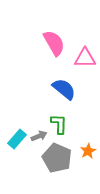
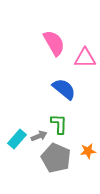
orange star: rotated 21 degrees clockwise
gray pentagon: moved 1 px left
